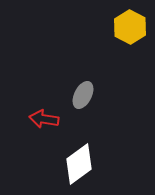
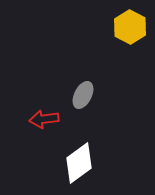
red arrow: rotated 16 degrees counterclockwise
white diamond: moved 1 px up
